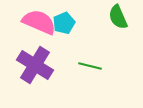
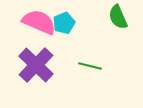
purple cross: moved 1 px right; rotated 12 degrees clockwise
